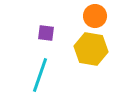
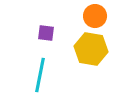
cyan line: rotated 8 degrees counterclockwise
